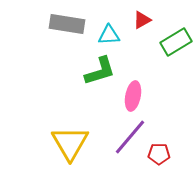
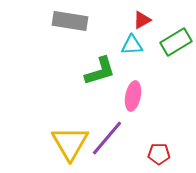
gray rectangle: moved 3 px right, 3 px up
cyan triangle: moved 23 px right, 10 px down
purple line: moved 23 px left, 1 px down
